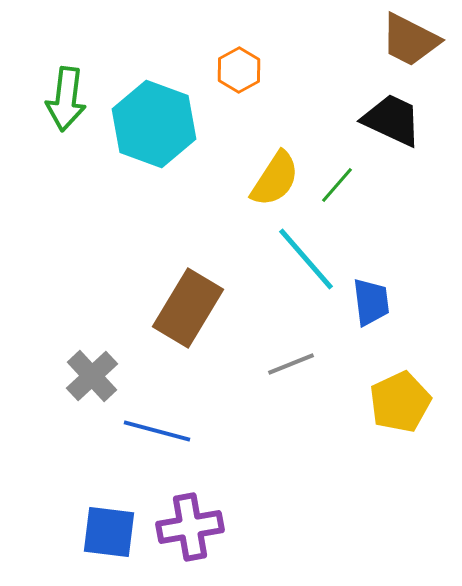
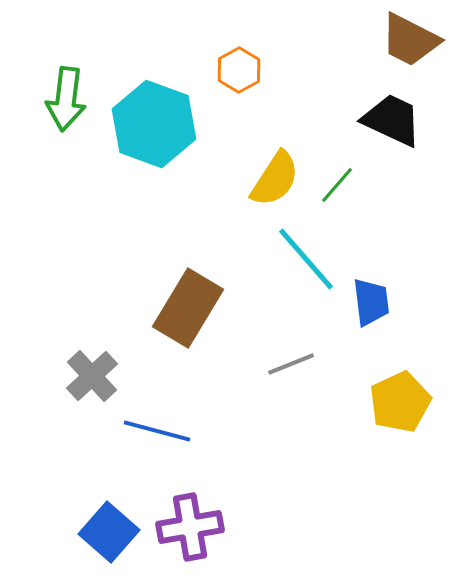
blue square: rotated 34 degrees clockwise
